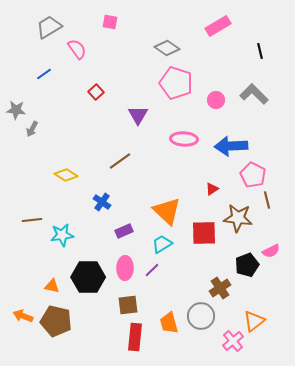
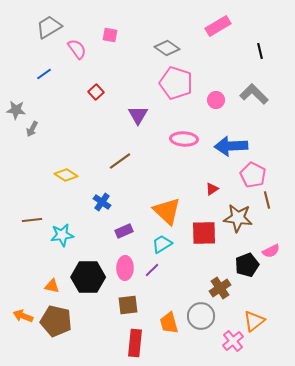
pink square at (110, 22): moved 13 px down
red rectangle at (135, 337): moved 6 px down
